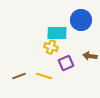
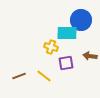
cyan rectangle: moved 10 px right
purple square: rotated 14 degrees clockwise
yellow line: rotated 21 degrees clockwise
